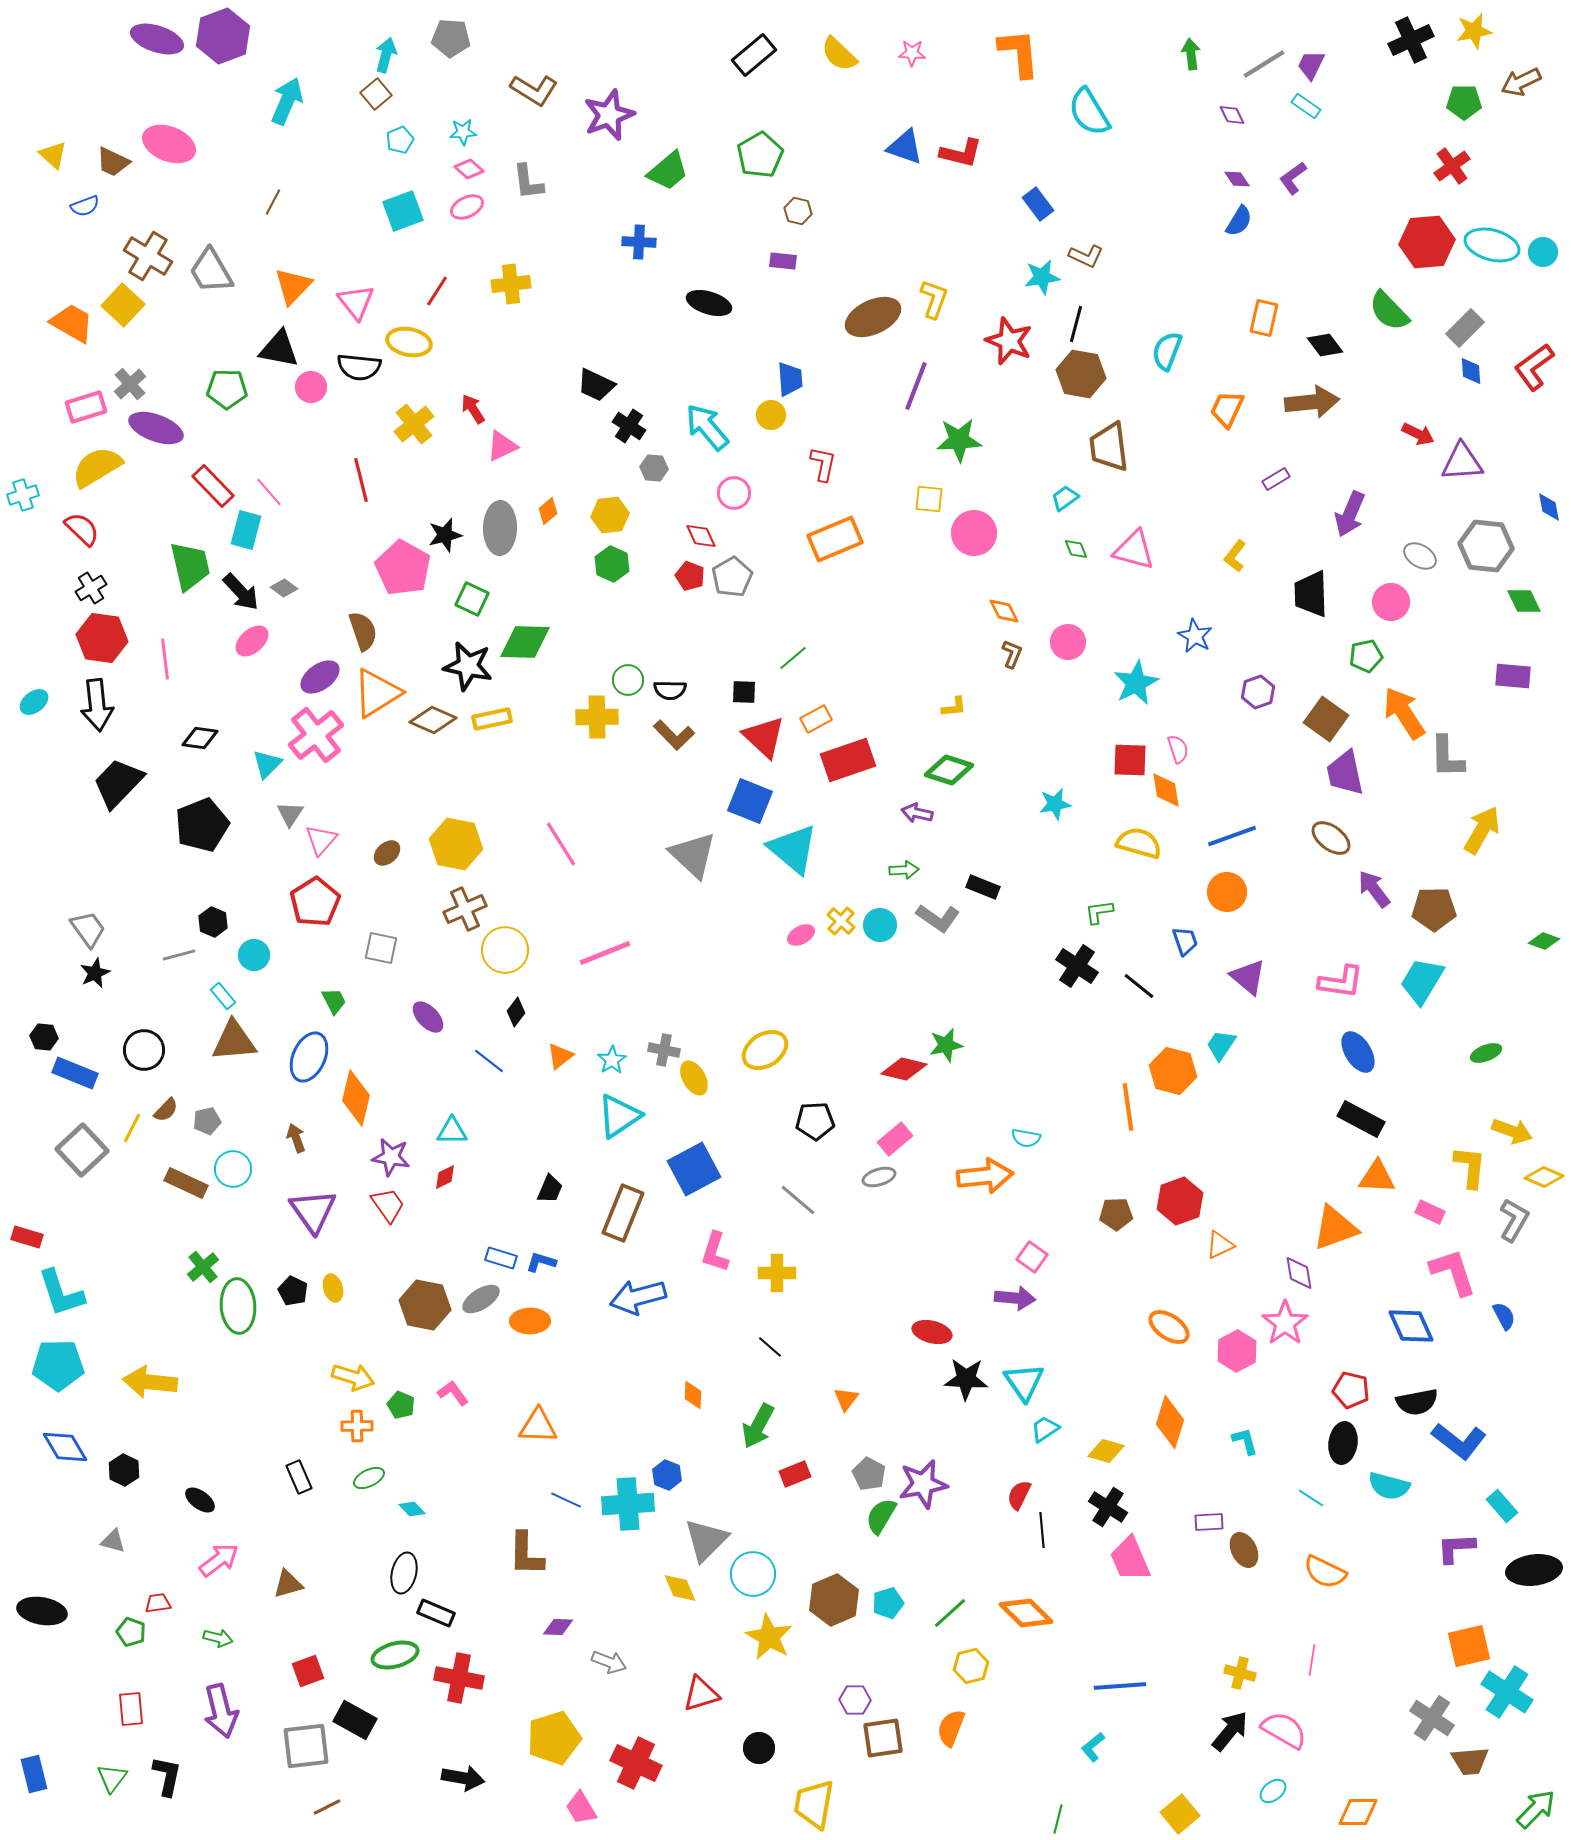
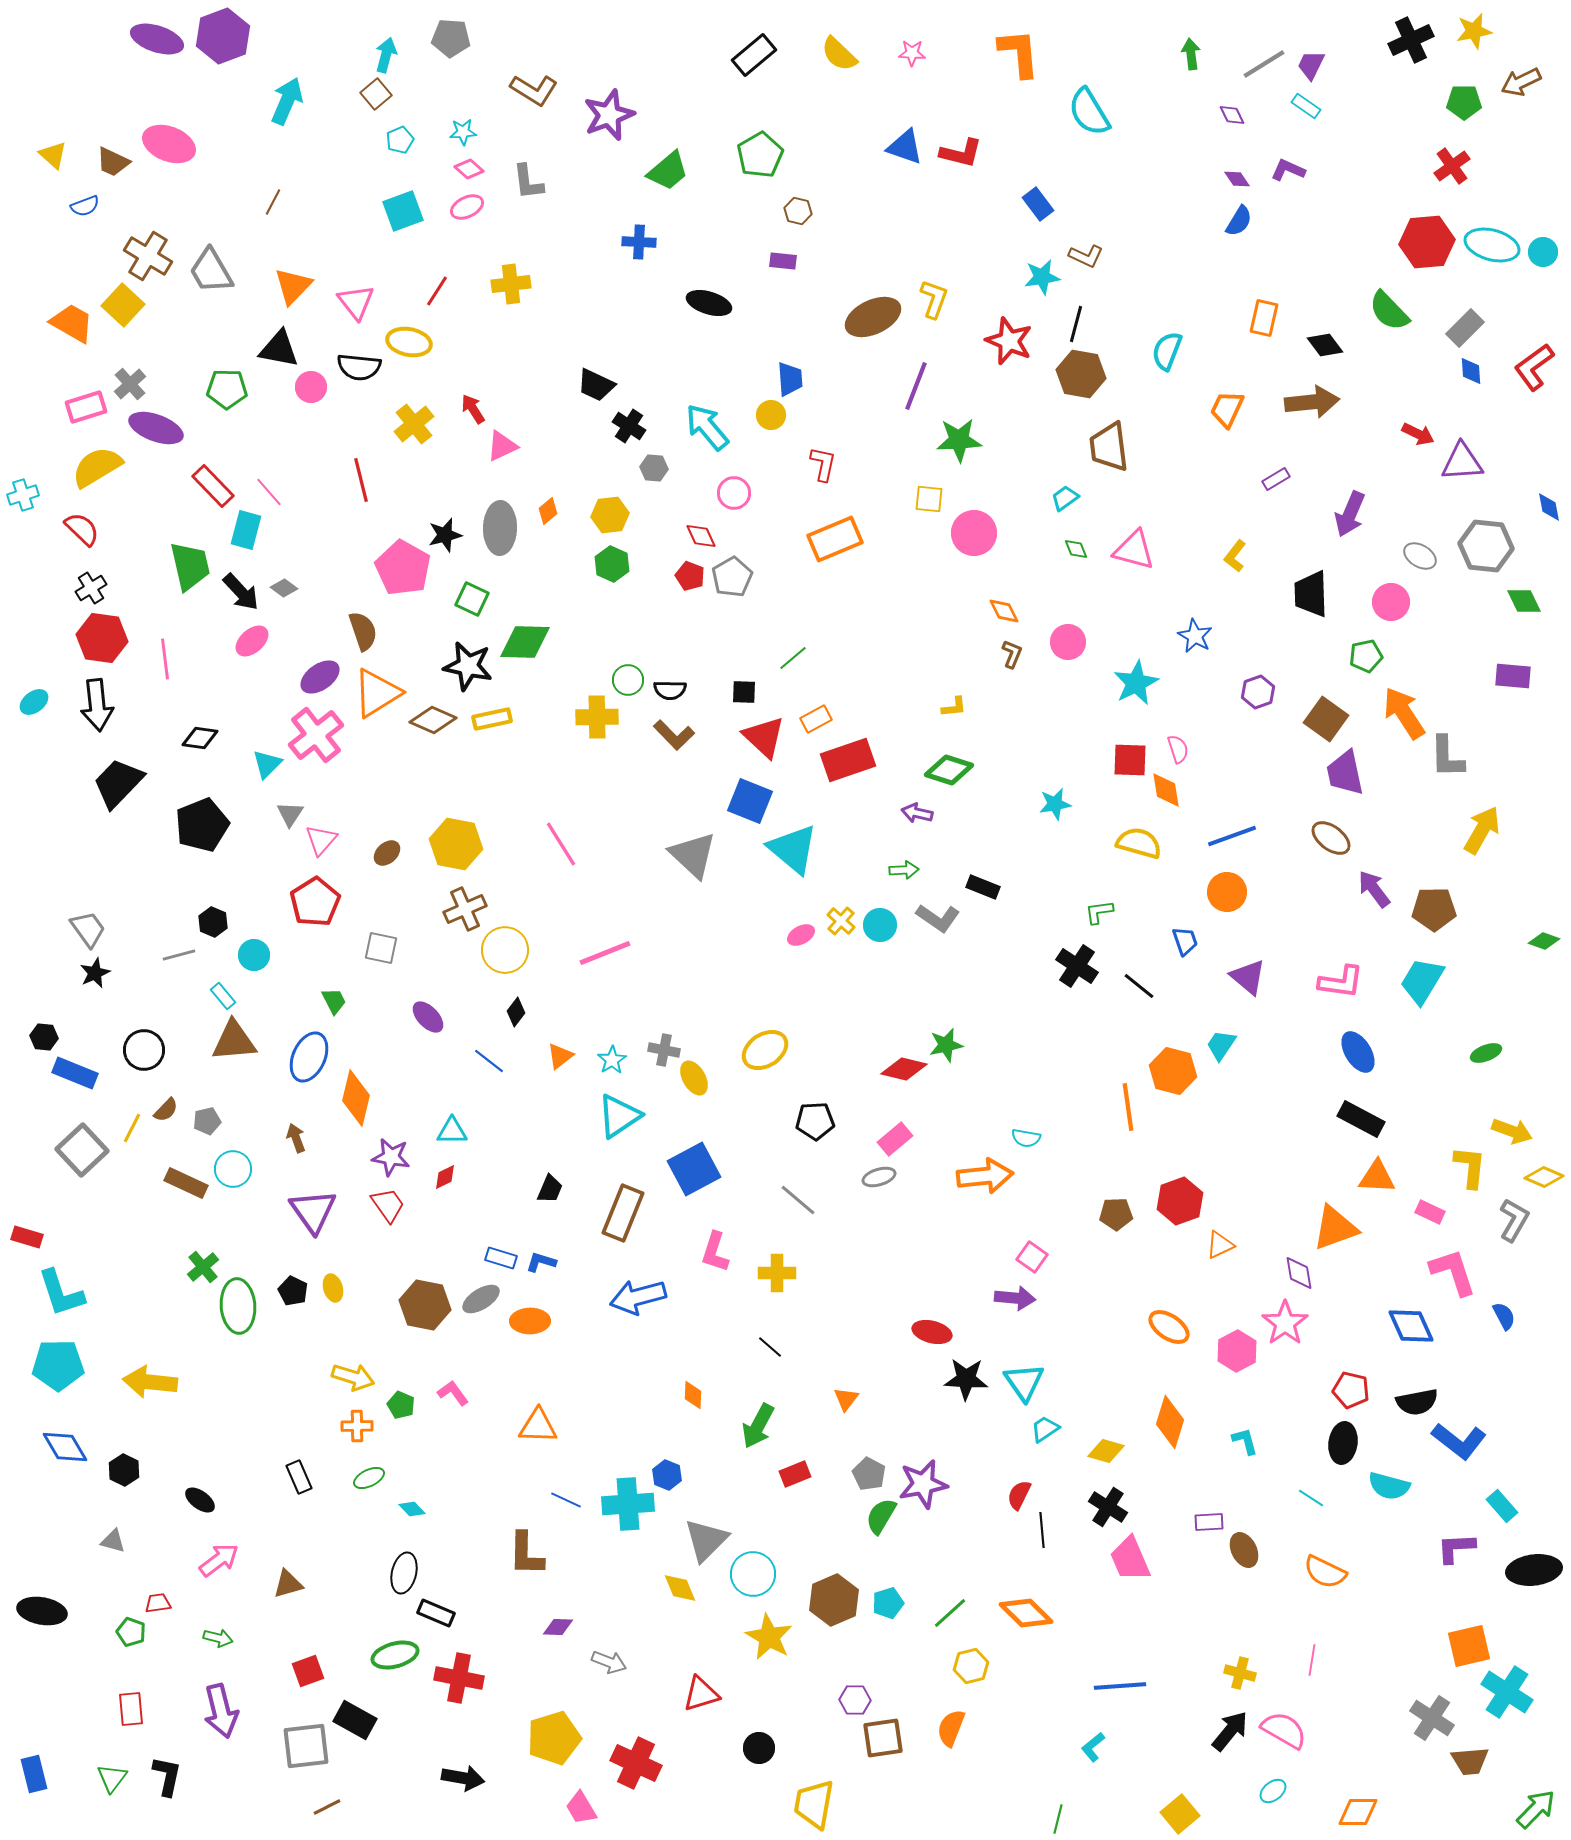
purple L-shape at (1293, 178): moved 5 px left, 8 px up; rotated 60 degrees clockwise
